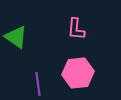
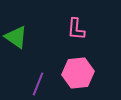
purple line: rotated 30 degrees clockwise
